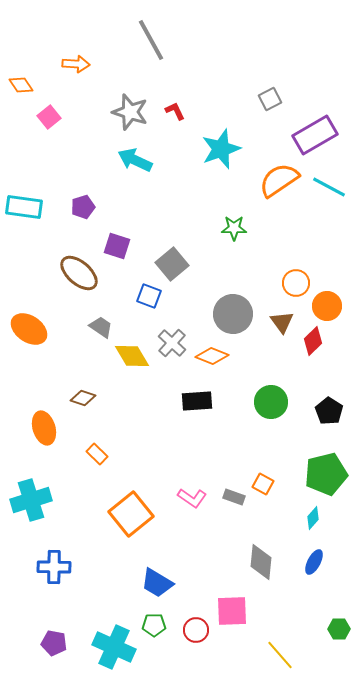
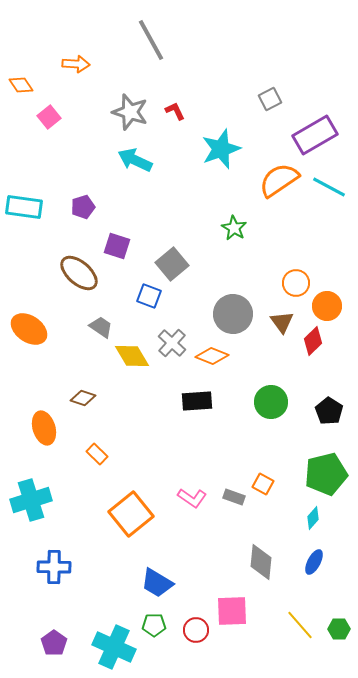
green star at (234, 228): rotated 30 degrees clockwise
purple pentagon at (54, 643): rotated 25 degrees clockwise
yellow line at (280, 655): moved 20 px right, 30 px up
